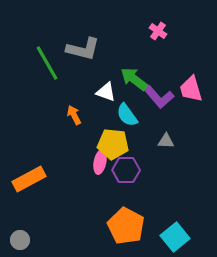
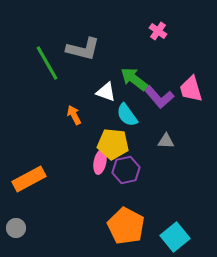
purple hexagon: rotated 12 degrees counterclockwise
gray circle: moved 4 px left, 12 px up
